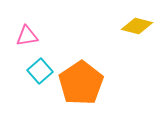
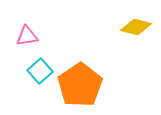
yellow diamond: moved 1 px left, 1 px down
orange pentagon: moved 1 px left, 2 px down
